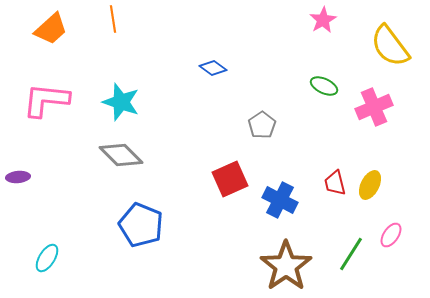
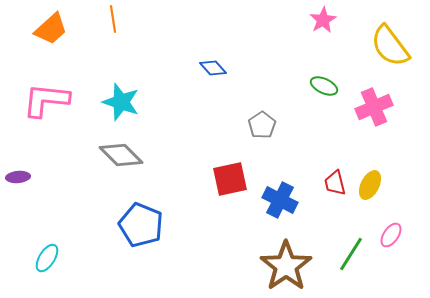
blue diamond: rotated 12 degrees clockwise
red square: rotated 12 degrees clockwise
